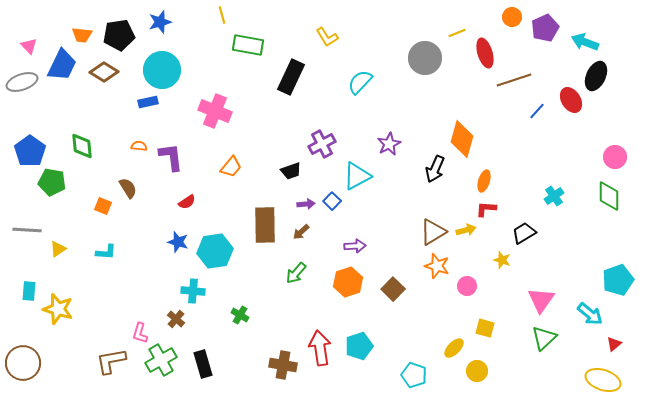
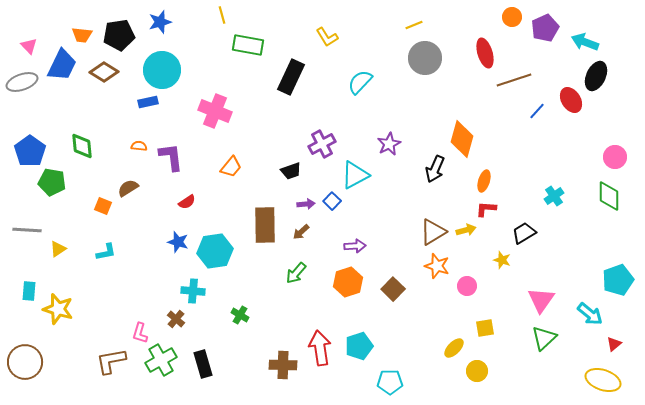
yellow line at (457, 33): moved 43 px left, 8 px up
cyan triangle at (357, 176): moved 2 px left, 1 px up
brown semicircle at (128, 188): rotated 90 degrees counterclockwise
cyan L-shape at (106, 252): rotated 15 degrees counterclockwise
yellow square at (485, 328): rotated 24 degrees counterclockwise
brown circle at (23, 363): moved 2 px right, 1 px up
brown cross at (283, 365): rotated 8 degrees counterclockwise
cyan pentagon at (414, 375): moved 24 px left, 7 px down; rotated 20 degrees counterclockwise
